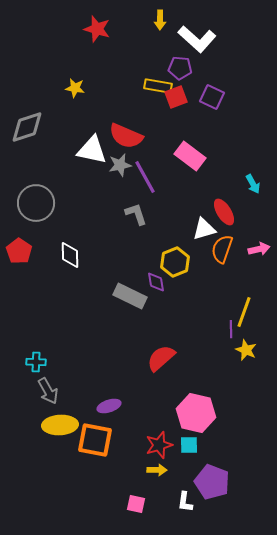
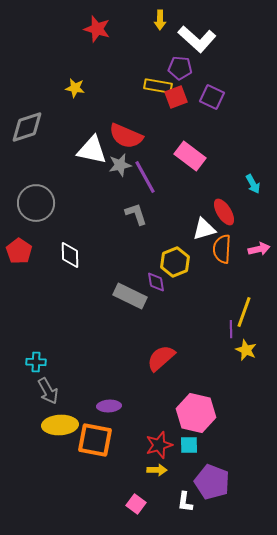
orange semicircle at (222, 249): rotated 16 degrees counterclockwise
purple ellipse at (109, 406): rotated 15 degrees clockwise
pink square at (136, 504): rotated 24 degrees clockwise
